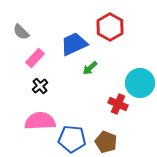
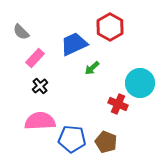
green arrow: moved 2 px right
